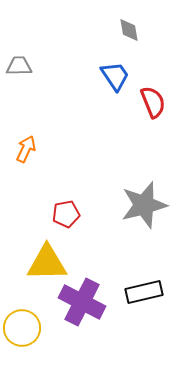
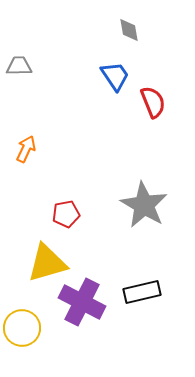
gray star: rotated 27 degrees counterclockwise
yellow triangle: rotated 15 degrees counterclockwise
black rectangle: moved 2 px left
